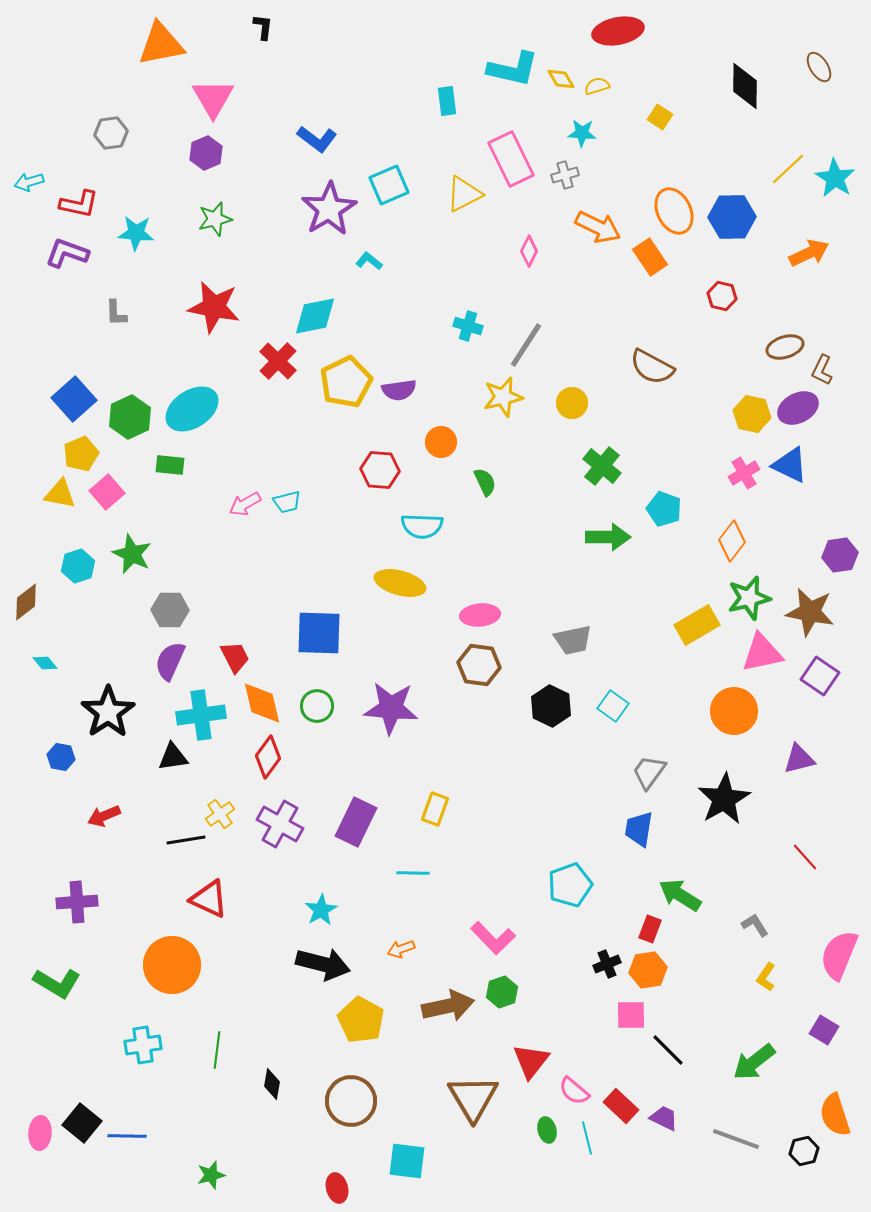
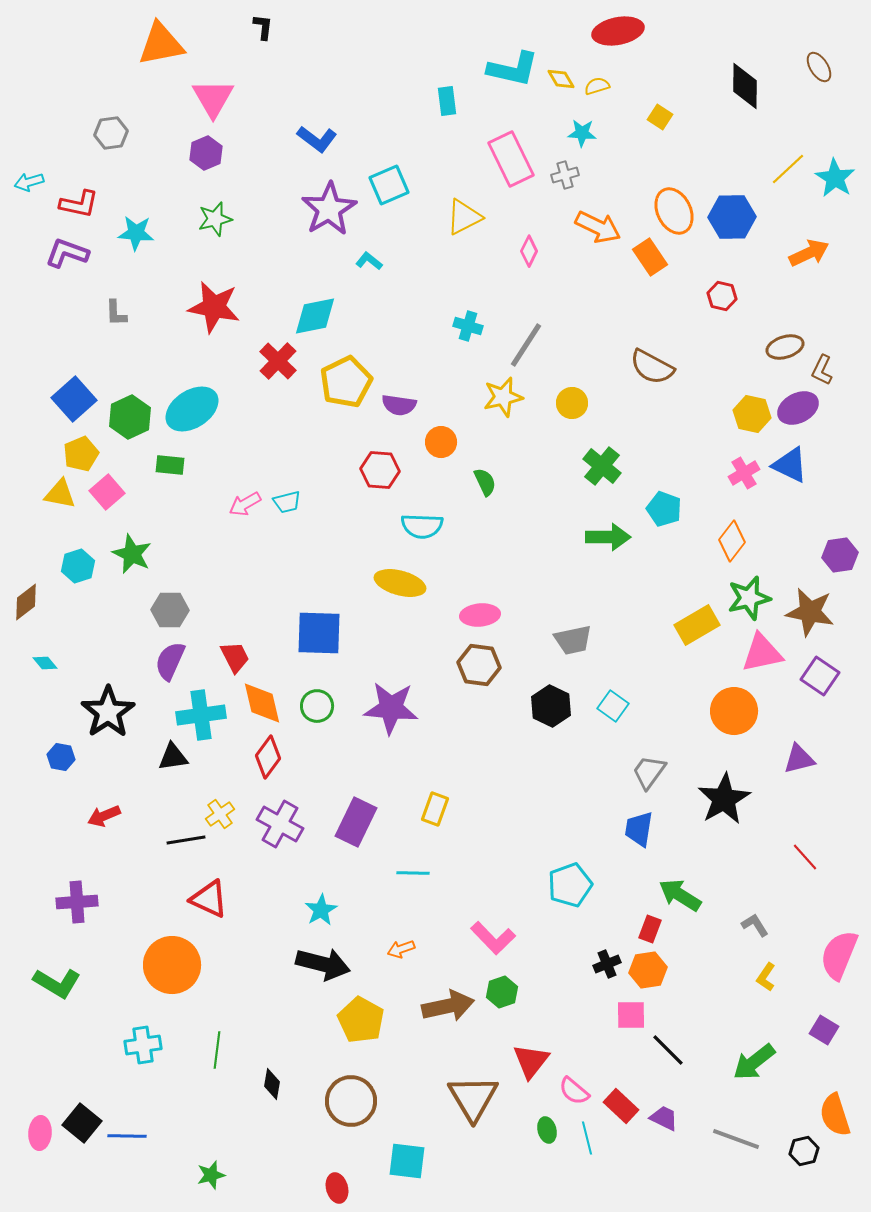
yellow triangle at (464, 194): moved 23 px down
purple semicircle at (399, 390): moved 15 px down; rotated 16 degrees clockwise
